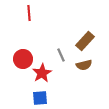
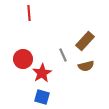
gray line: moved 2 px right
brown semicircle: moved 2 px right, 1 px down
blue square: moved 2 px right, 1 px up; rotated 21 degrees clockwise
